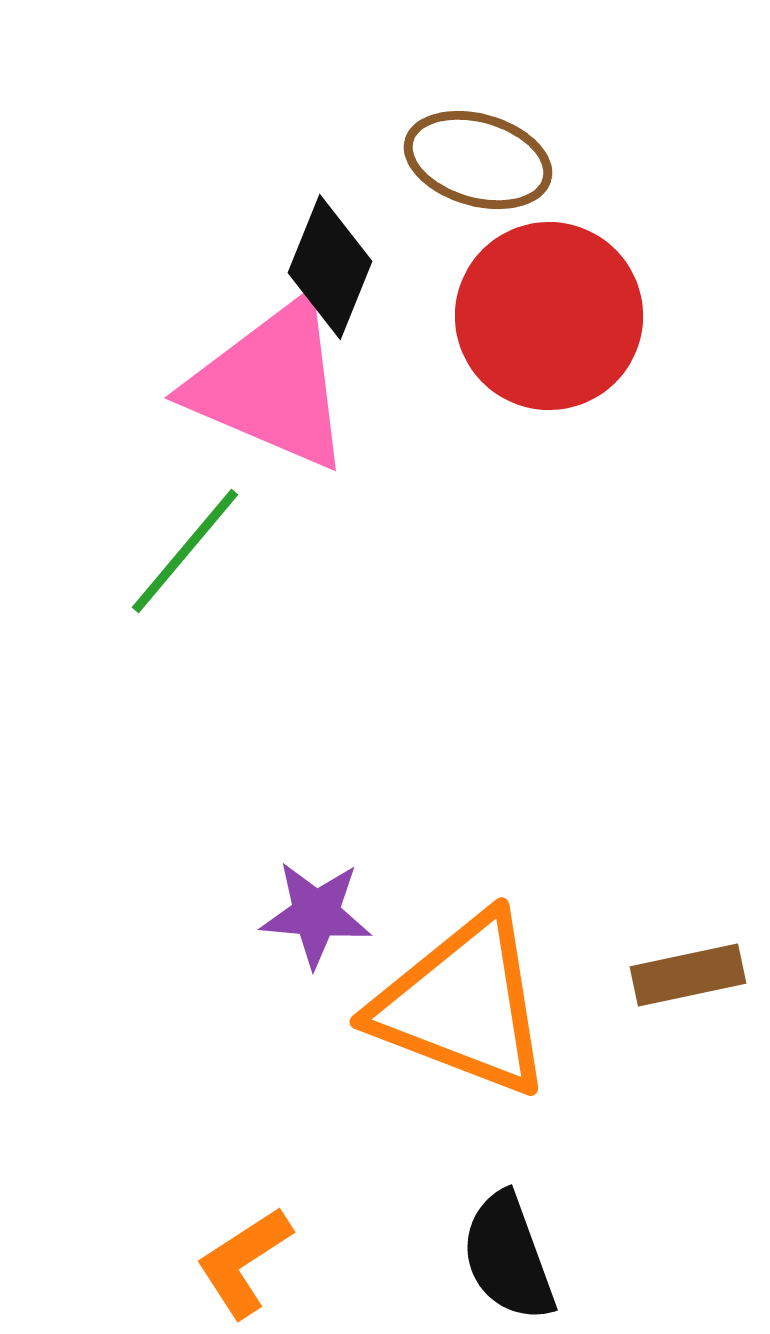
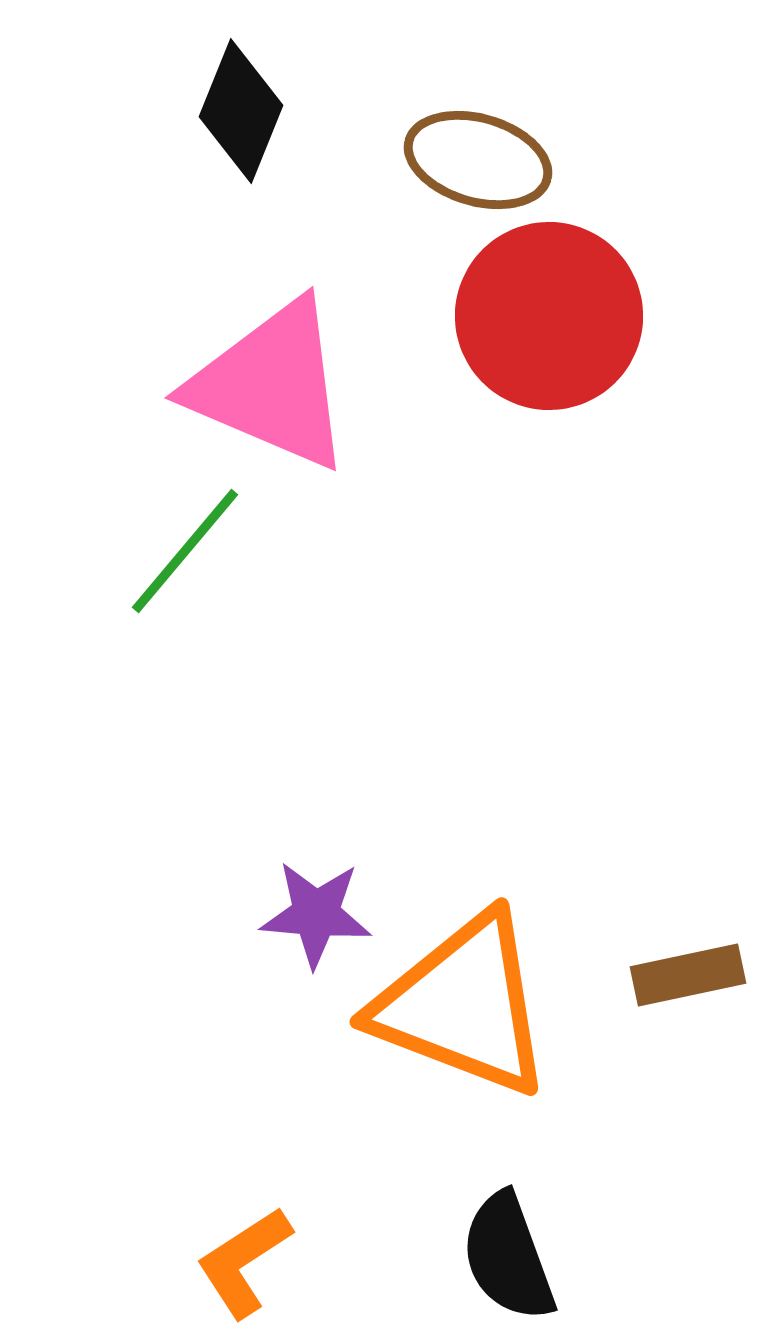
black diamond: moved 89 px left, 156 px up
